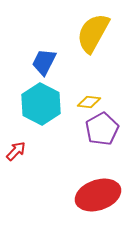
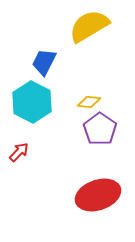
yellow semicircle: moved 4 px left, 7 px up; rotated 30 degrees clockwise
cyan hexagon: moved 9 px left, 2 px up
purple pentagon: moved 2 px left; rotated 8 degrees counterclockwise
red arrow: moved 3 px right, 1 px down
